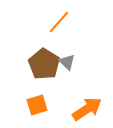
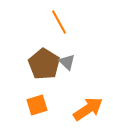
orange line: rotated 70 degrees counterclockwise
orange arrow: moved 1 px right
